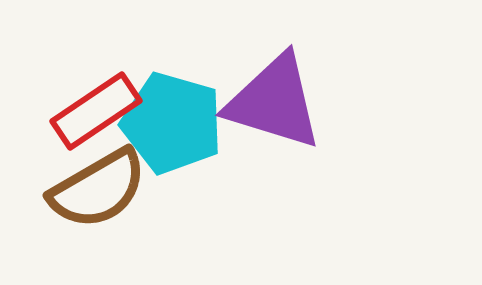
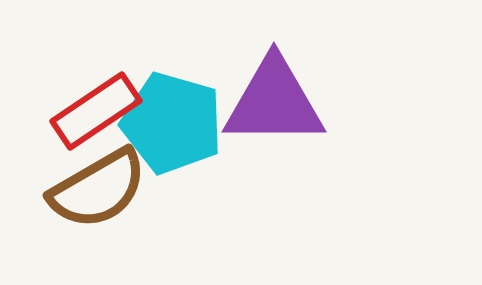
purple triangle: rotated 17 degrees counterclockwise
